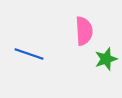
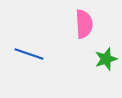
pink semicircle: moved 7 px up
